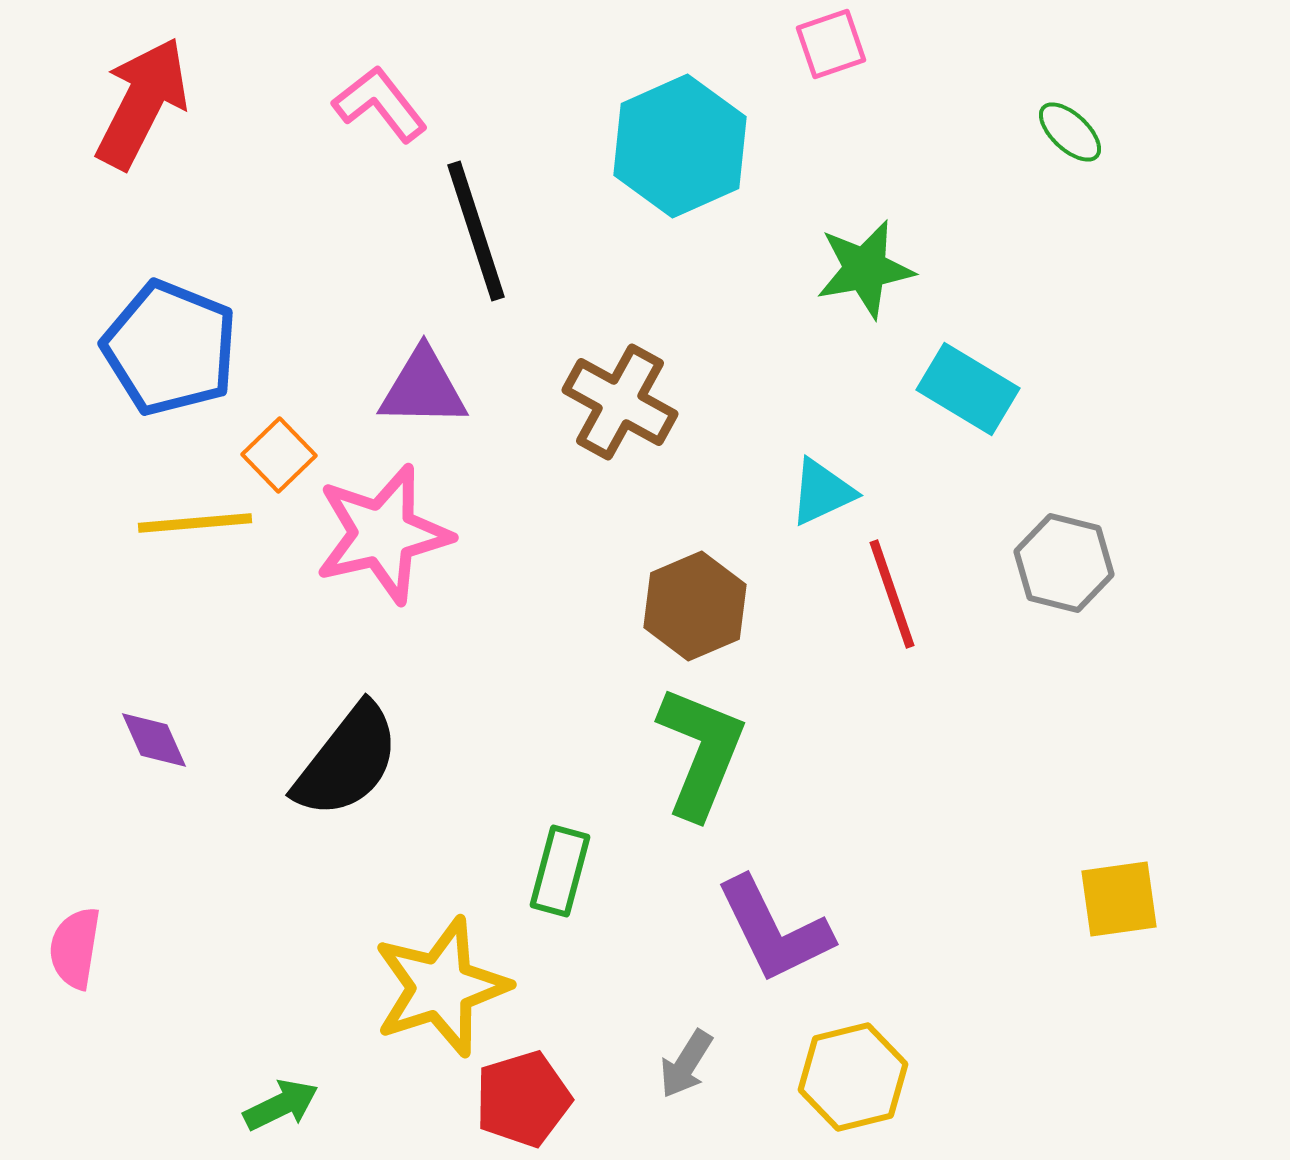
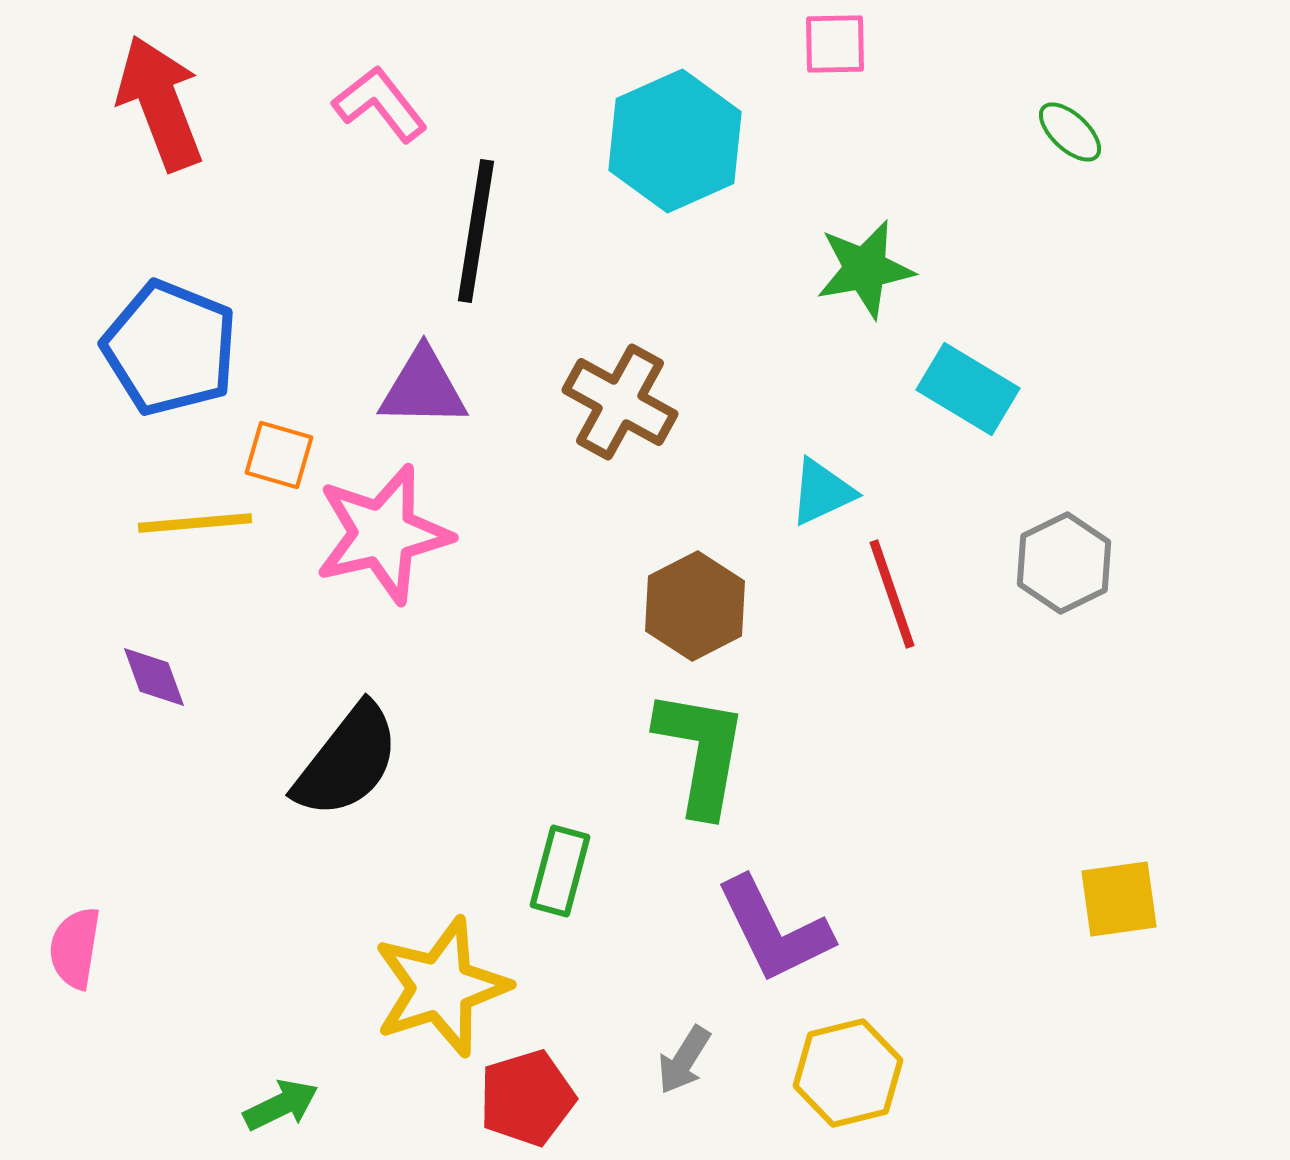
pink square: moved 4 px right; rotated 18 degrees clockwise
red arrow: moved 18 px right; rotated 48 degrees counterclockwise
cyan hexagon: moved 5 px left, 5 px up
black line: rotated 27 degrees clockwise
orange square: rotated 30 degrees counterclockwise
gray hexagon: rotated 20 degrees clockwise
brown hexagon: rotated 4 degrees counterclockwise
purple diamond: moved 63 px up; rotated 4 degrees clockwise
green L-shape: rotated 12 degrees counterclockwise
gray arrow: moved 2 px left, 4 px up
yellow hexagon: moved 5 px left, 4 px up
red pentagon: moved 4 px right, 1 px up
